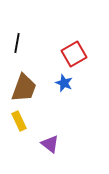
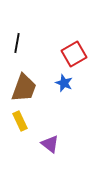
yellow rectangle: moved 1 px right
